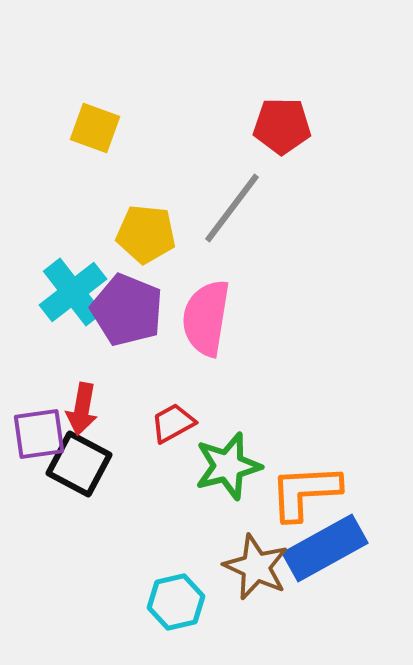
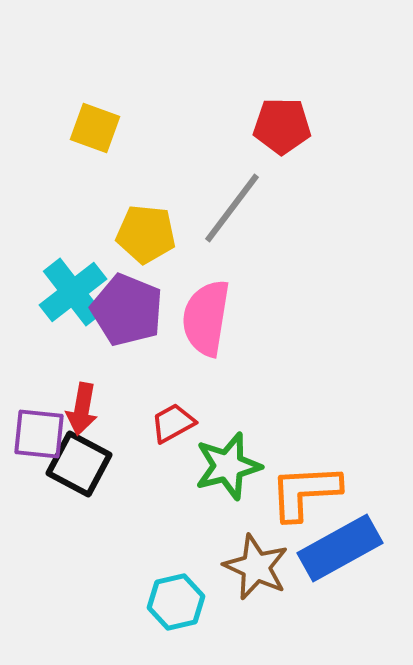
purple square: rotated 14 degrees clockwise
blue rectangle: moved 15 px right
